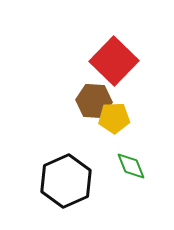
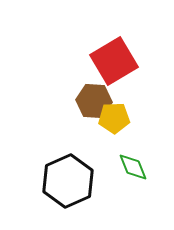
red square: rotated 15 degrees clockwise
green diamond: moved 2 px right, 1 px down
black hexagon: moved 2 px right
